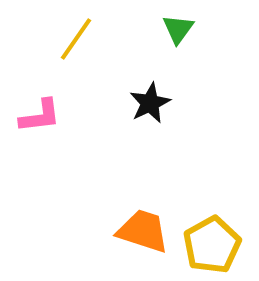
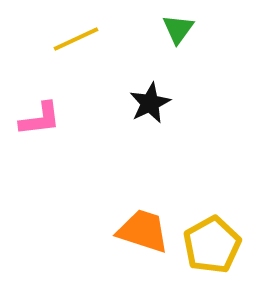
yellow line: rotated 30 degrees clockwise
pink L-shape: moved 3 px down
